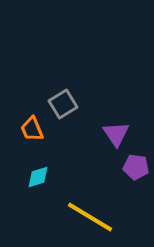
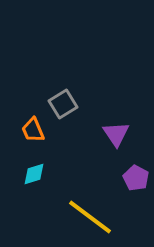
orange trapezoid: moved 1 px right, 1 px down
purple pentagon: moved 11 px down; rotated 20 degrees clockwise
cyan diamond: moved 4 px left, 3 px up
yellow line: rotated 6 degrees clockwise
